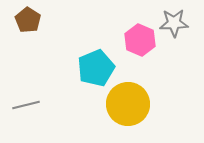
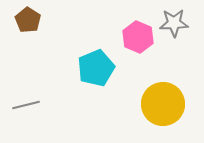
pink hexagon: moved 2 px left, 3 px up
yellow circle: moved 35 px right
